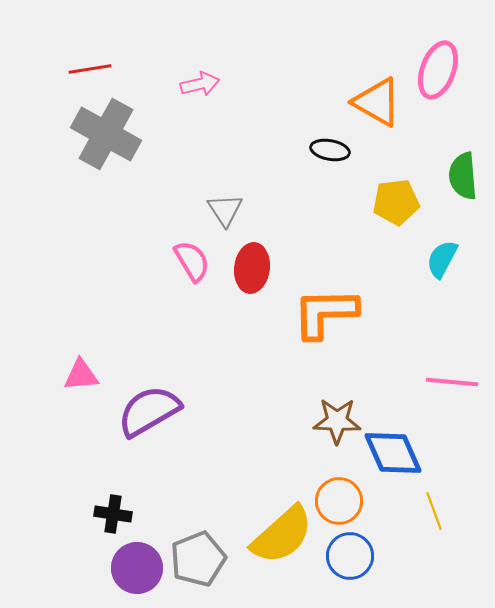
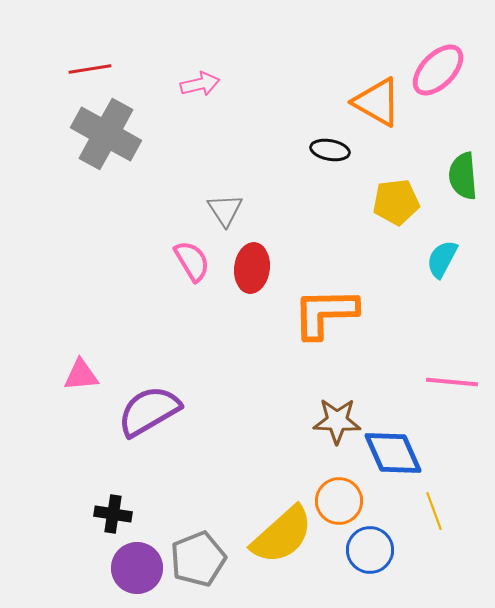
pink ellipse: rotated 24 degrees clockwise
blue circle: moved 20 px right, 6 px up
